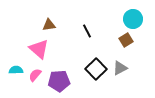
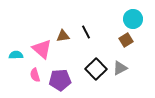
brown triangle: moved 14 px right, 11 px down
black line: moved 1 px left, 1 px down
pink triangle: moved 3 px right
cyan semicircle: moved 15 px up
pink semicircle: rotated 56 degrees counterclockwise
purple pentagon: moved 1 px right, 1 px up
